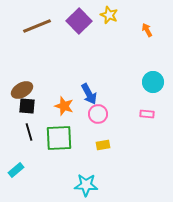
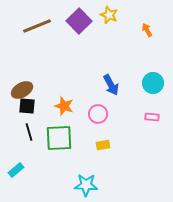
cyan circle: moved 1 px down
blue arrow: moved 22 px right, 9 px up
pink rectangle: moved 5 px right, 3 px down
